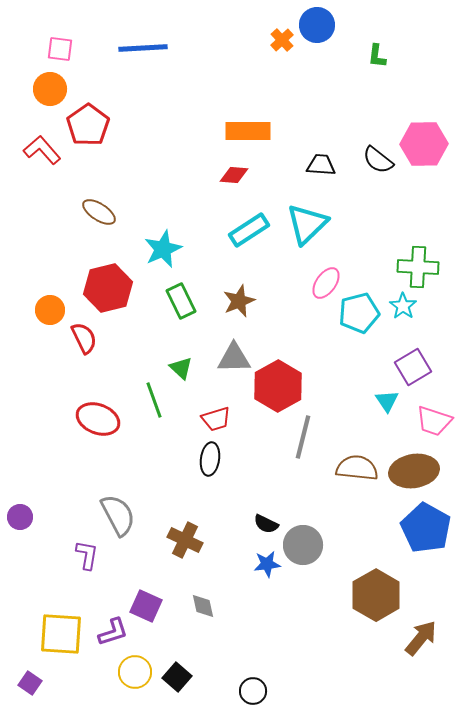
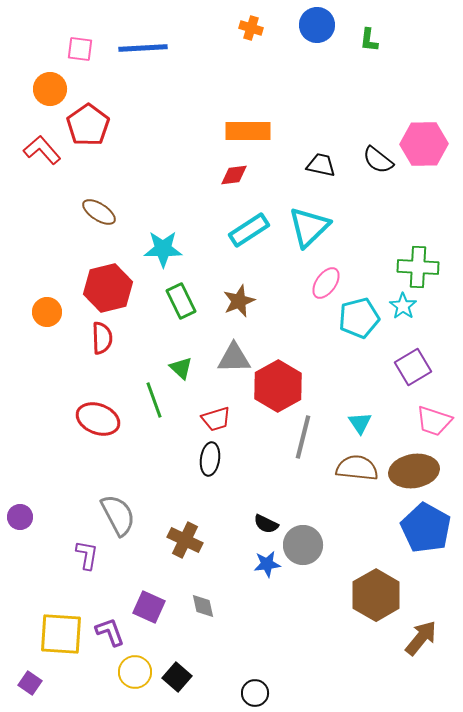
orange cross at (282, 40): moved 31 px left, 12 px up; rotated 30 degrees counterclockwise
pink square at (60, 49): moved 20 px right
green L-shape at (377, 56): moved 8 px left, 16 px up
black trapezoid at (321, 165): rotated 8 degrees clockwise
red diamond at (234, 175): rotated 12 degrees counterclockwise
cyan triangle at (307, 224): moved 2 px right, 3 px down
cyan star at (163, 249): rotated 24 degrees clockwise
orange circle at (50, 310): moved 3 px left, 2 px down
cyan pentagon at (359, 313): moved 5 px down
red semicircle at (84, 338): moved 18 px right; rotated 24 degrees clockwise
cyan triangle at (387, 401): moved 27 px left, 22 px down
purple square at (146, 606): moved 3 px right, 1 px down
purple L-shape at (113, 632): moved 3 px left; rotated 92 degrees counterclockwise
black circle at (253, 691): moved 2 px right, 2 px down
